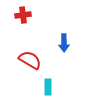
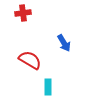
red cross: moved 2 px up
blue arrow: rotated 30 degrees counterclockwise
